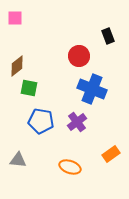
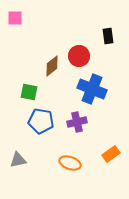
black rectangle: rotated 14 degrees clockwise
brown diamond: moved 35 px right
green square: moved 4 px down
purple cross: rotated 24 degrees clockwise
gray triangle: rotated 18 degrees counterclockwise
orange ellipse: moved 4 px up
